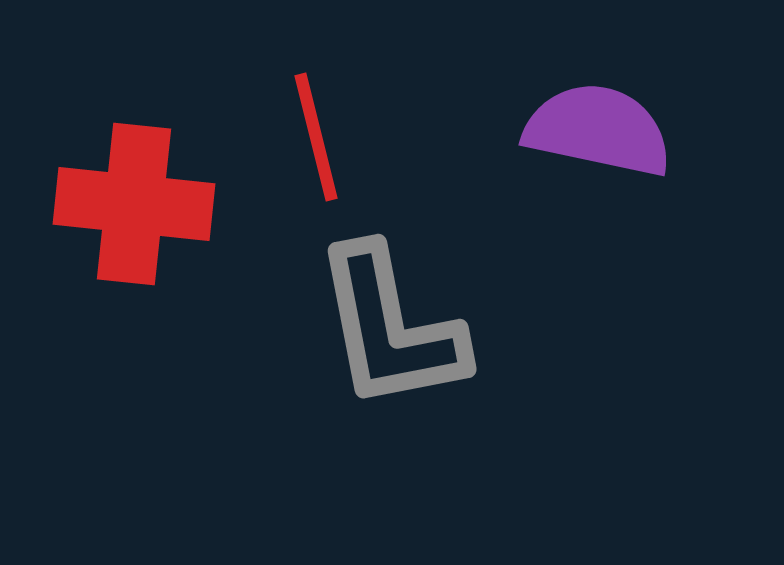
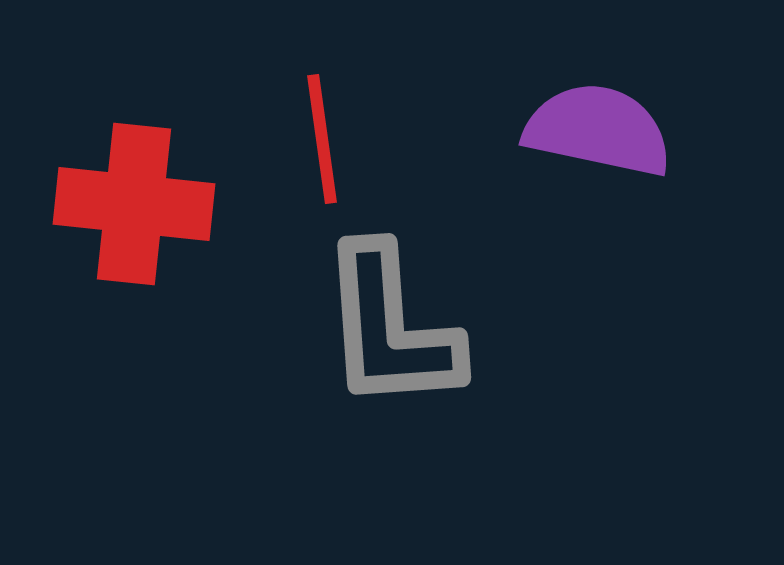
red line: moved 6 px right, 2 px down; rotated 6 degrees clockwise
gray L-shape: rotated 7 degrees clockwise
